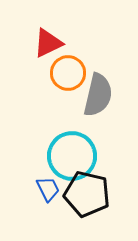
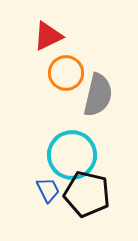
red triangle: moved 7 px up
orange circle: moved 2 px left
cyan circle: moved 1 px up
blue trapezoid: moved 1 px down
